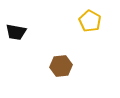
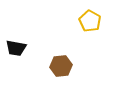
black trapezoid: moved 16 px down
